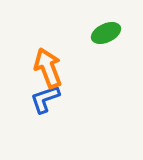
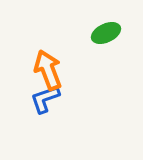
orange arrow: moved 2 px down
